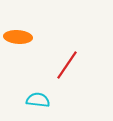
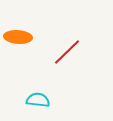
red line: moved 13 px up; rotated 12 degrees clockwise
